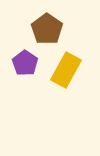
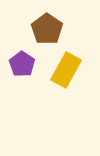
purple pentagon: moved 3 px left, 1 px down
